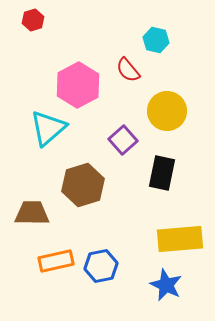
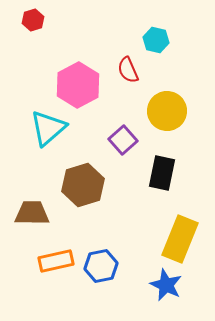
red semicircle: rotated 16 degrees clockwise
yellow rectangle: rotated 63 degrees counterclockwise
